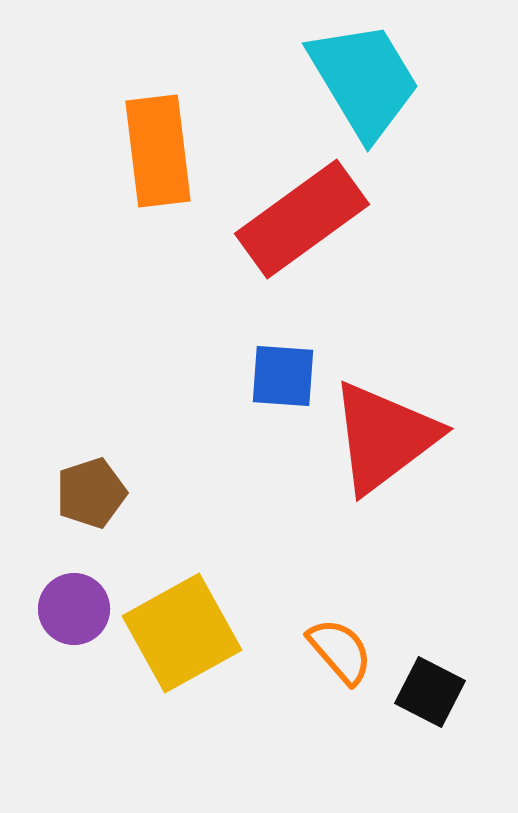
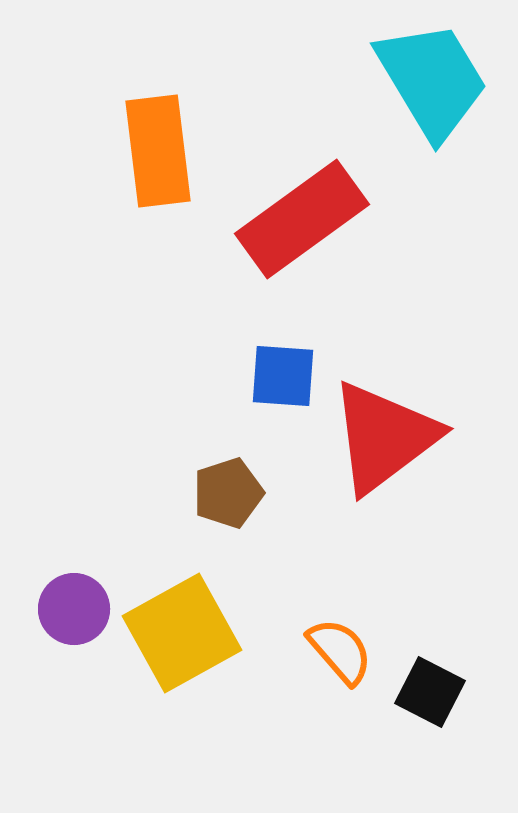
cyan trapezoid: moved 68 px right
brown pentagon: moved 137 px right
